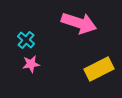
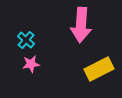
pink arrow: moved 2 px right, 2 px down; rotated 76 degrees clockwise
